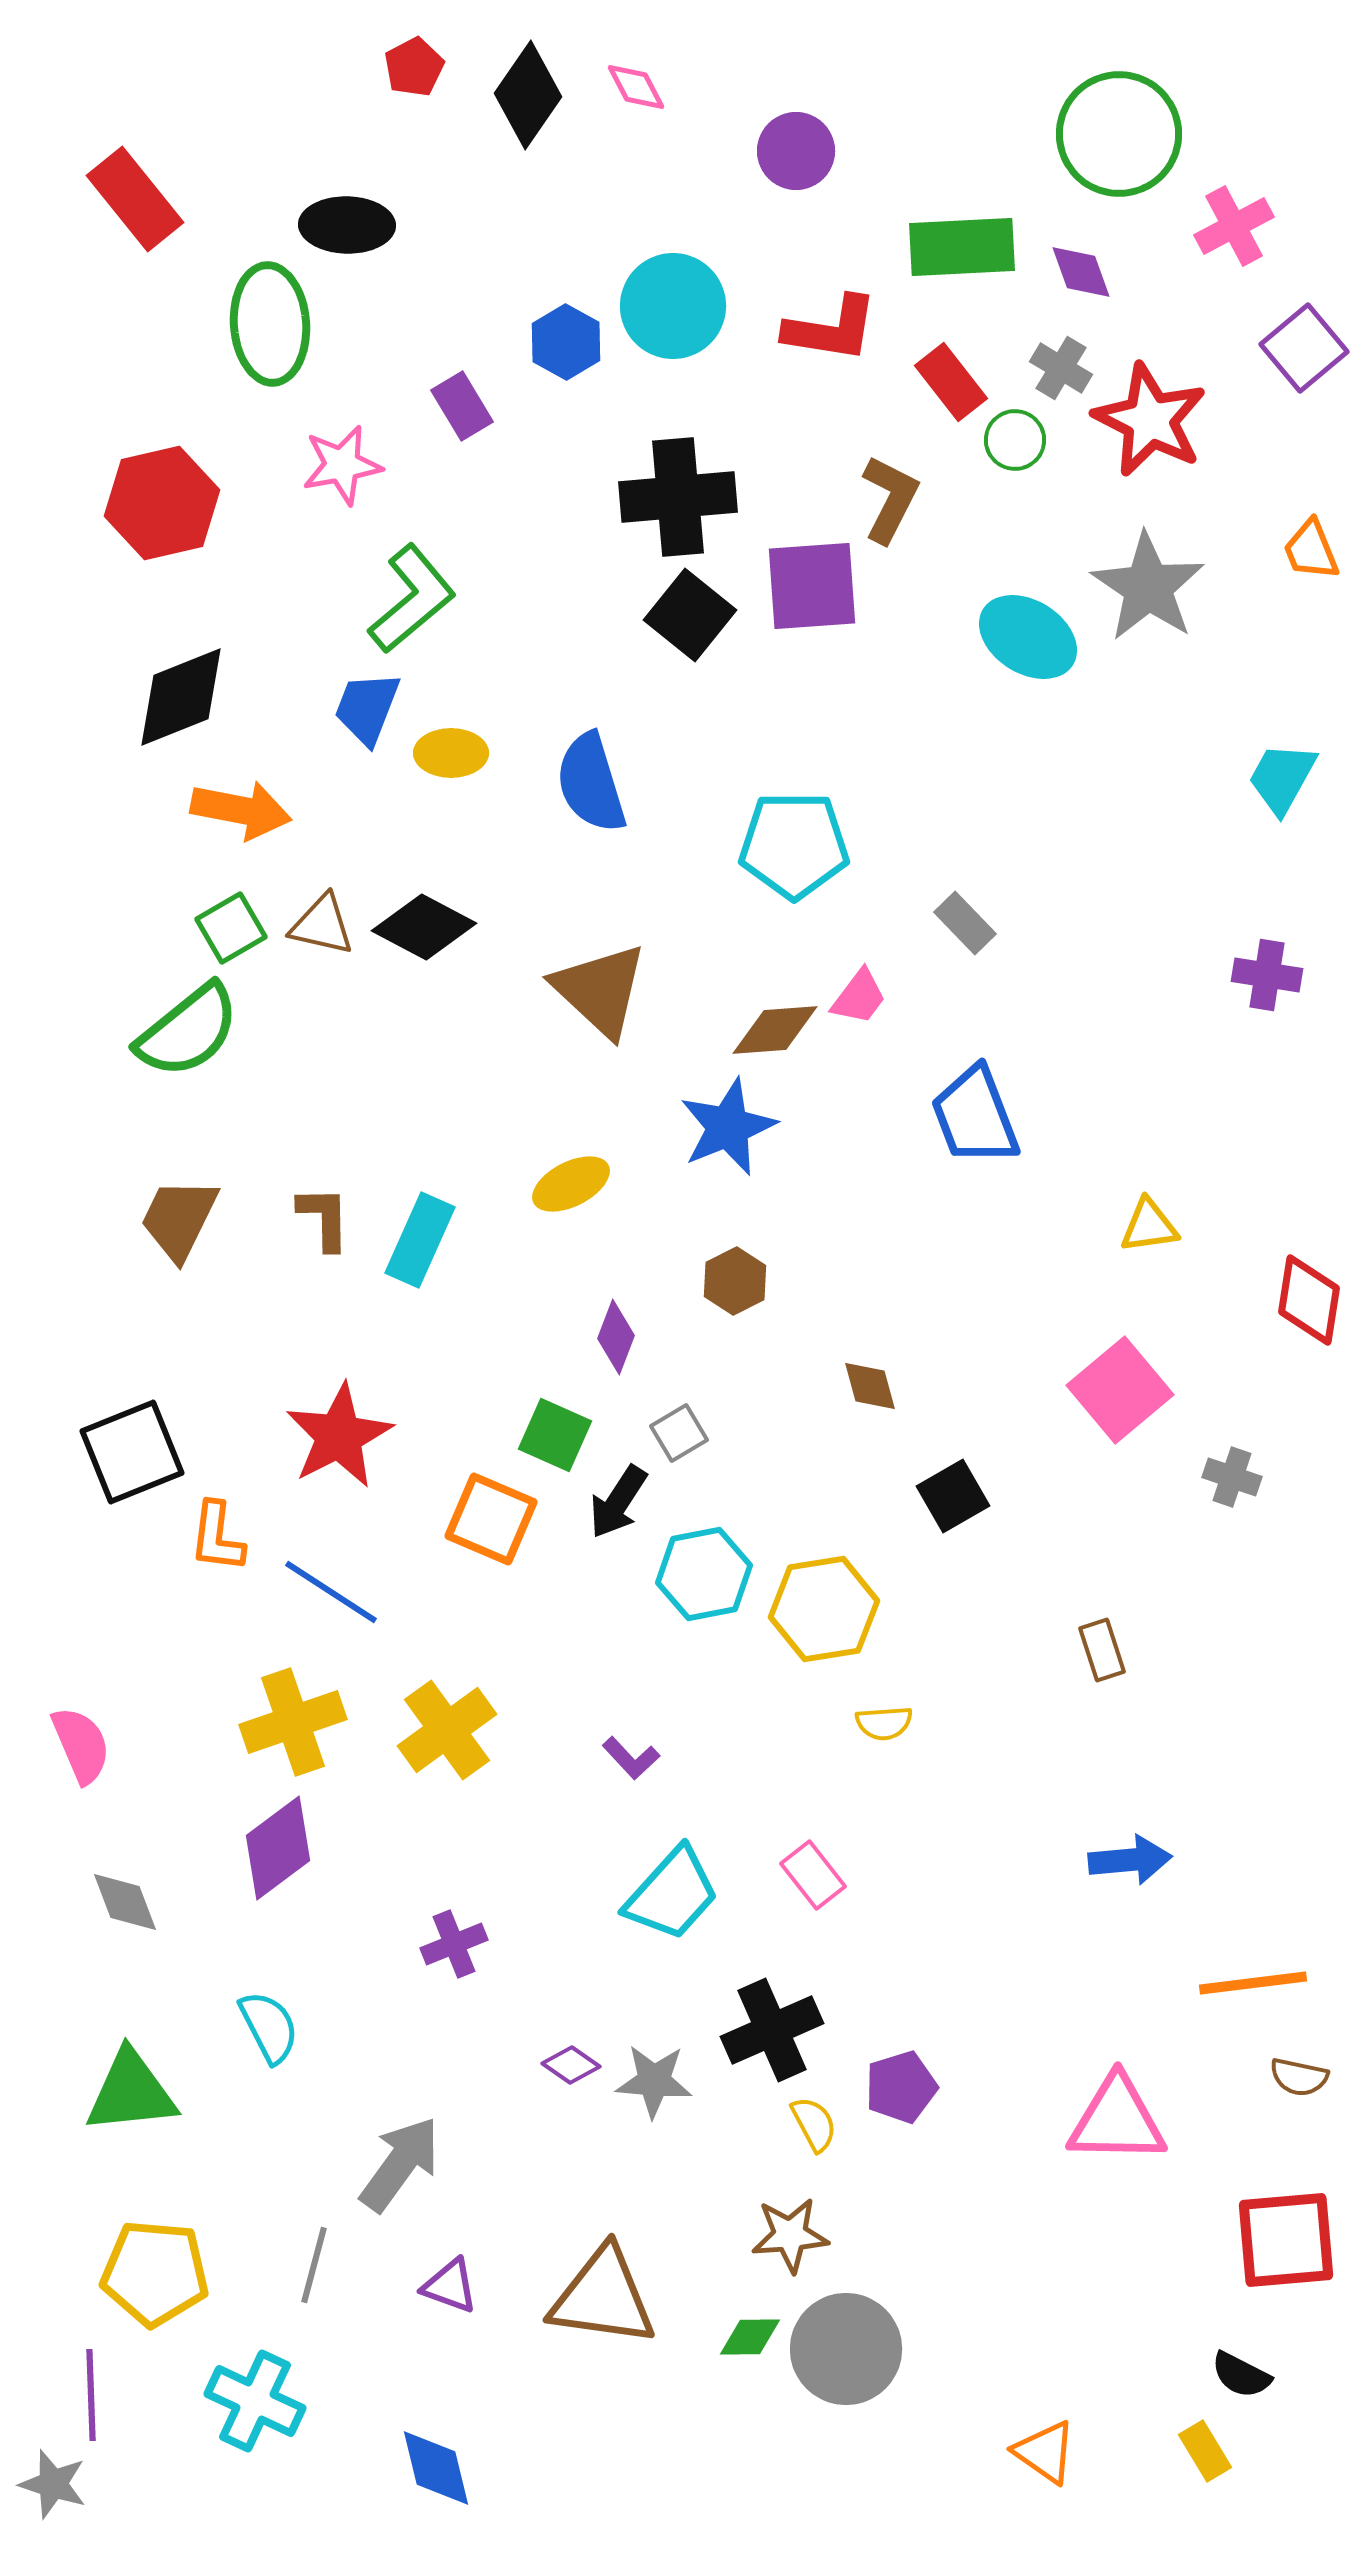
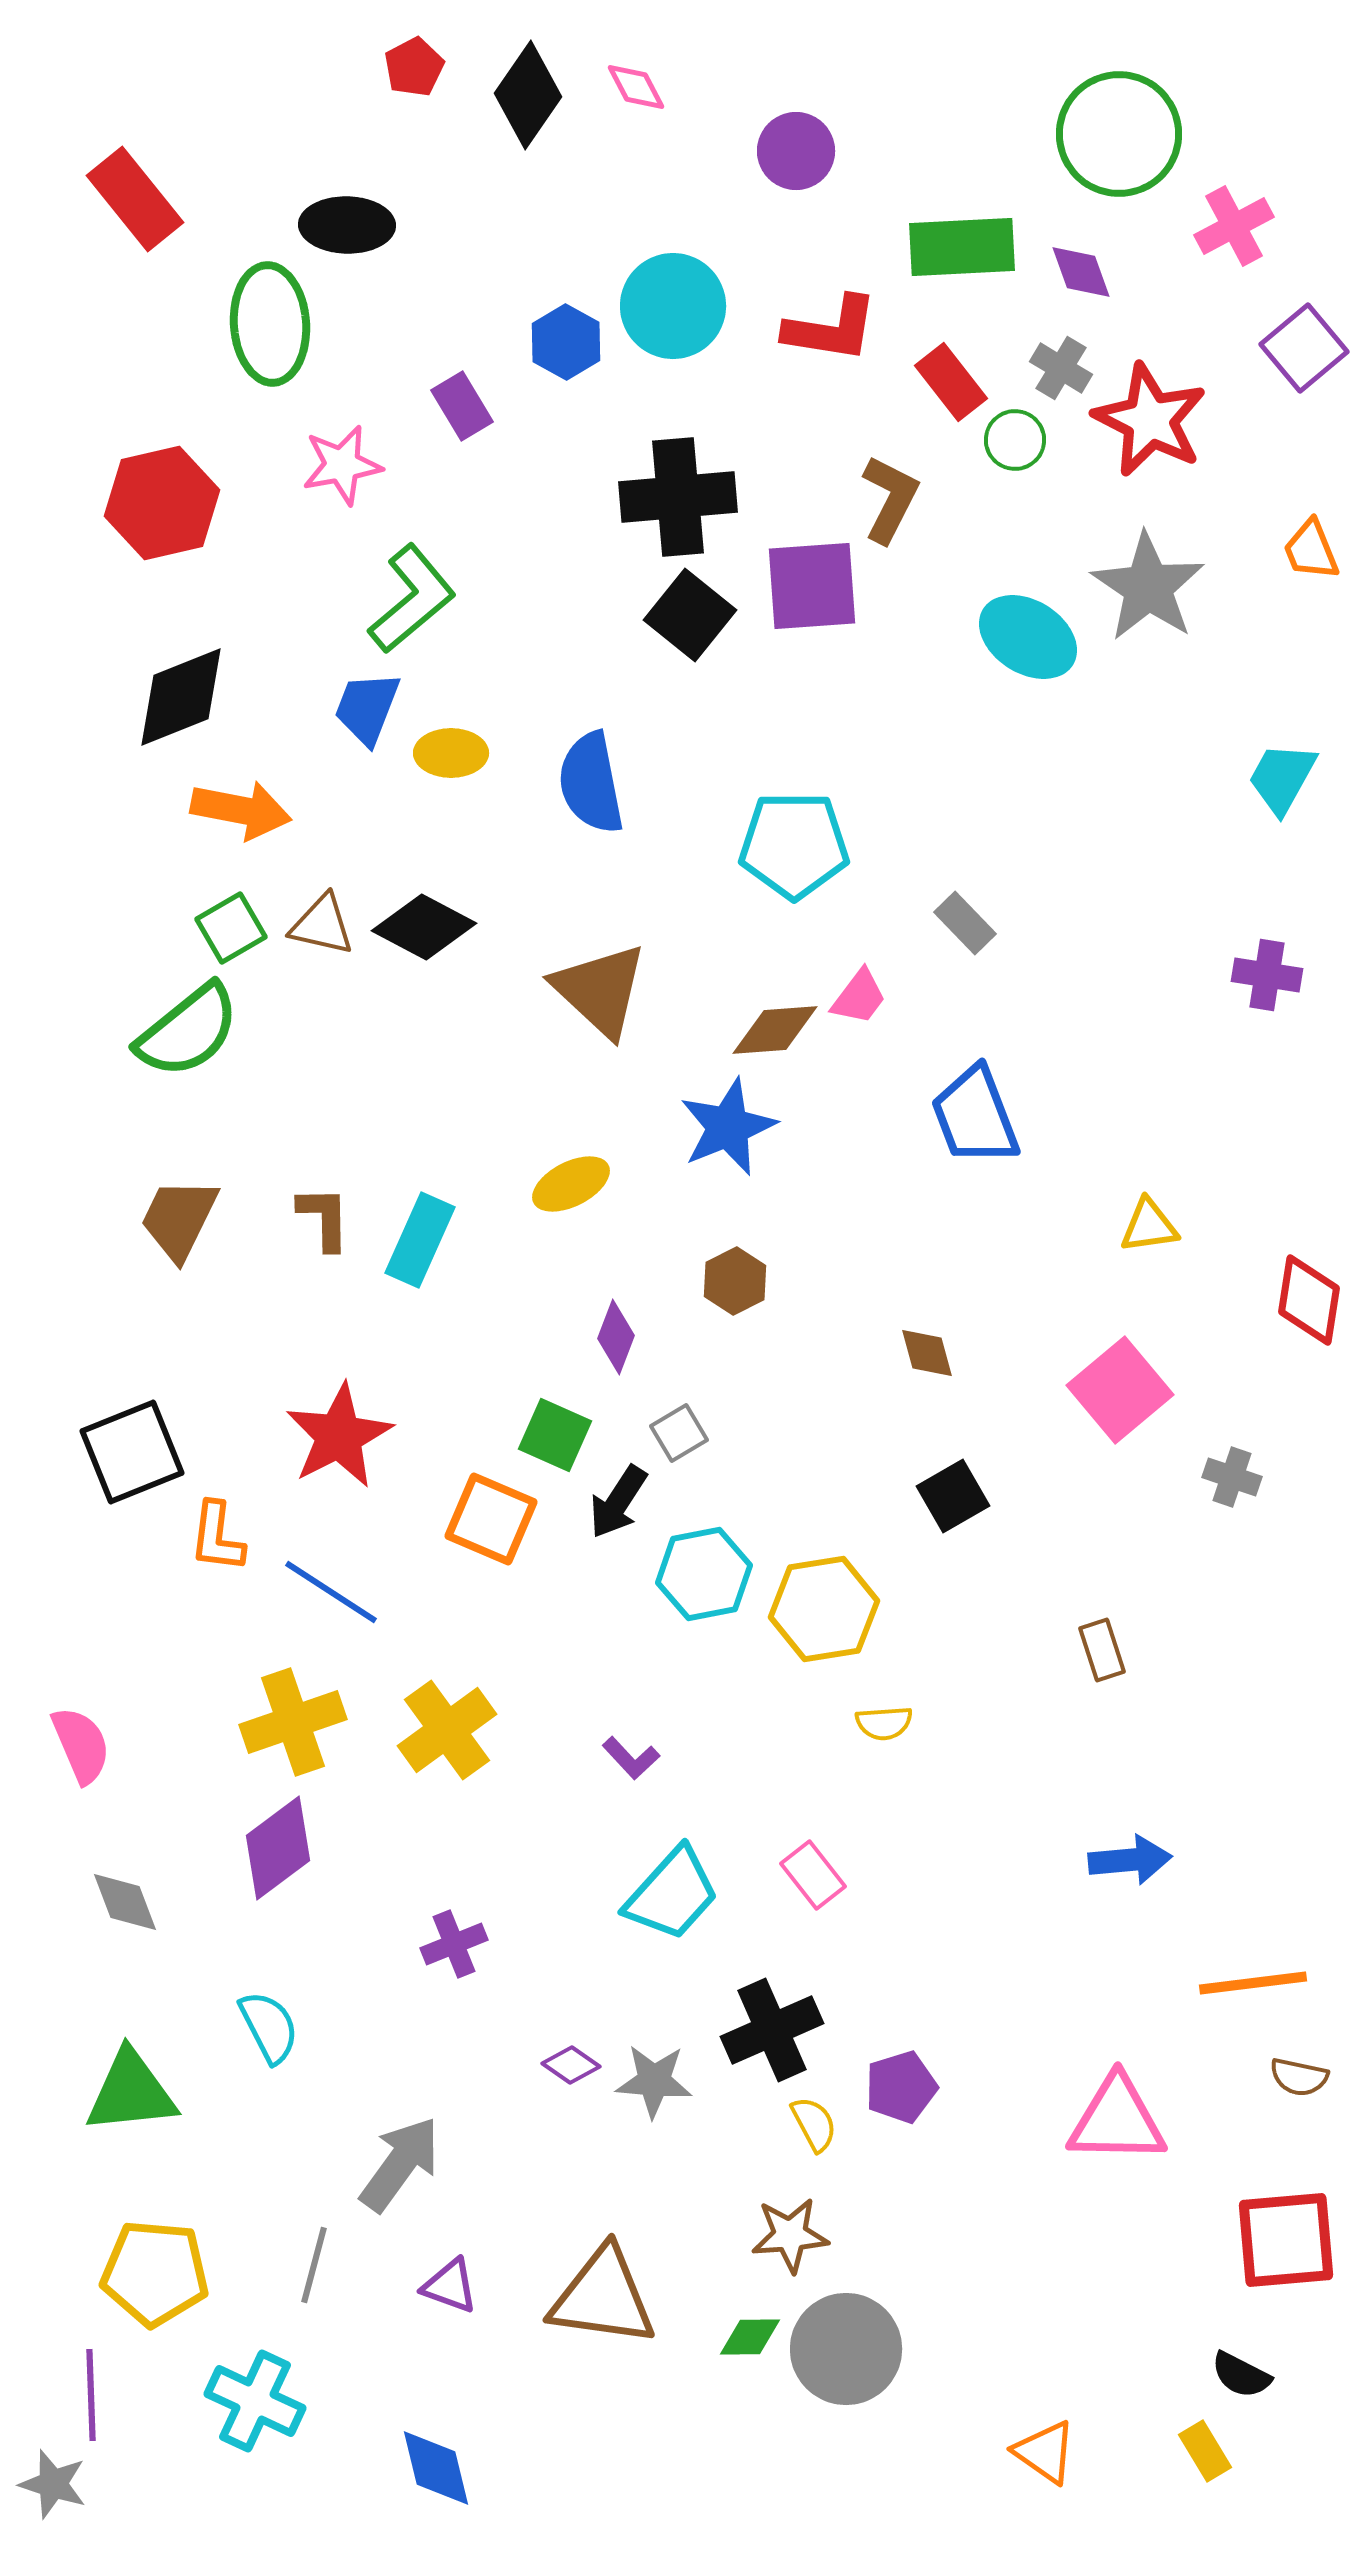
blue semicircle at (591, 783): rotated 6 degrees clockwise
brown diamond at (870, 1386): moved 57 px right, 33 px up
